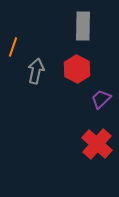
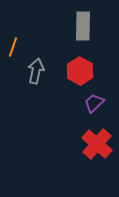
red hexagon: moved 3 px right, 2 px down
purple trapezoid: moved 7 px left, 4 px down
